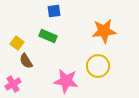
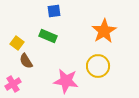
orange star: rotated 25 degrees counterclockwise
